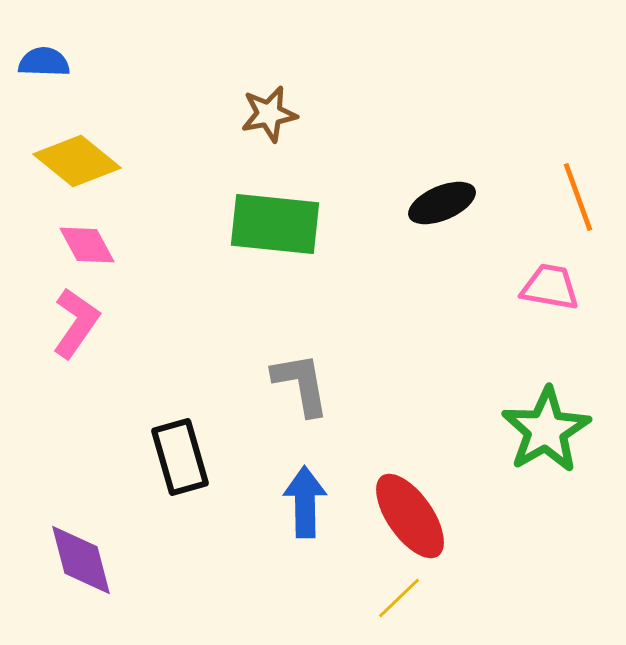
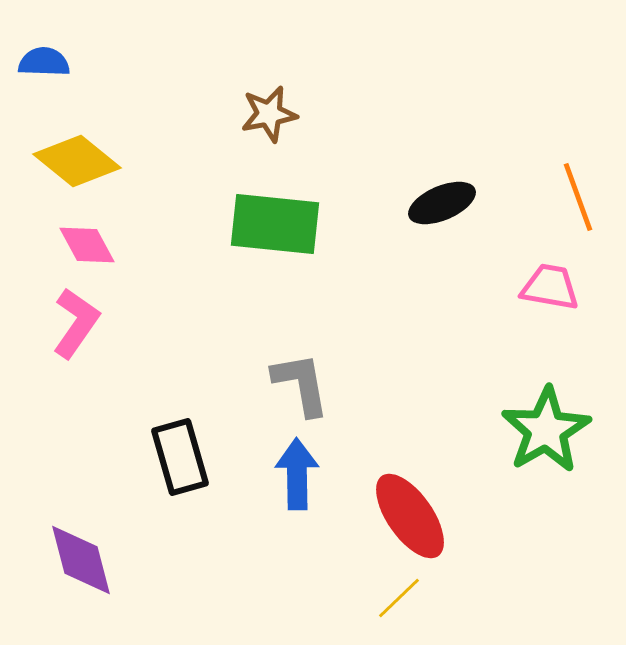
blue arrow: moved 8 px left, 28 px up
